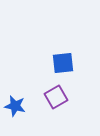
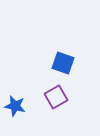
blue square: rotated 25 degrees clockwise
